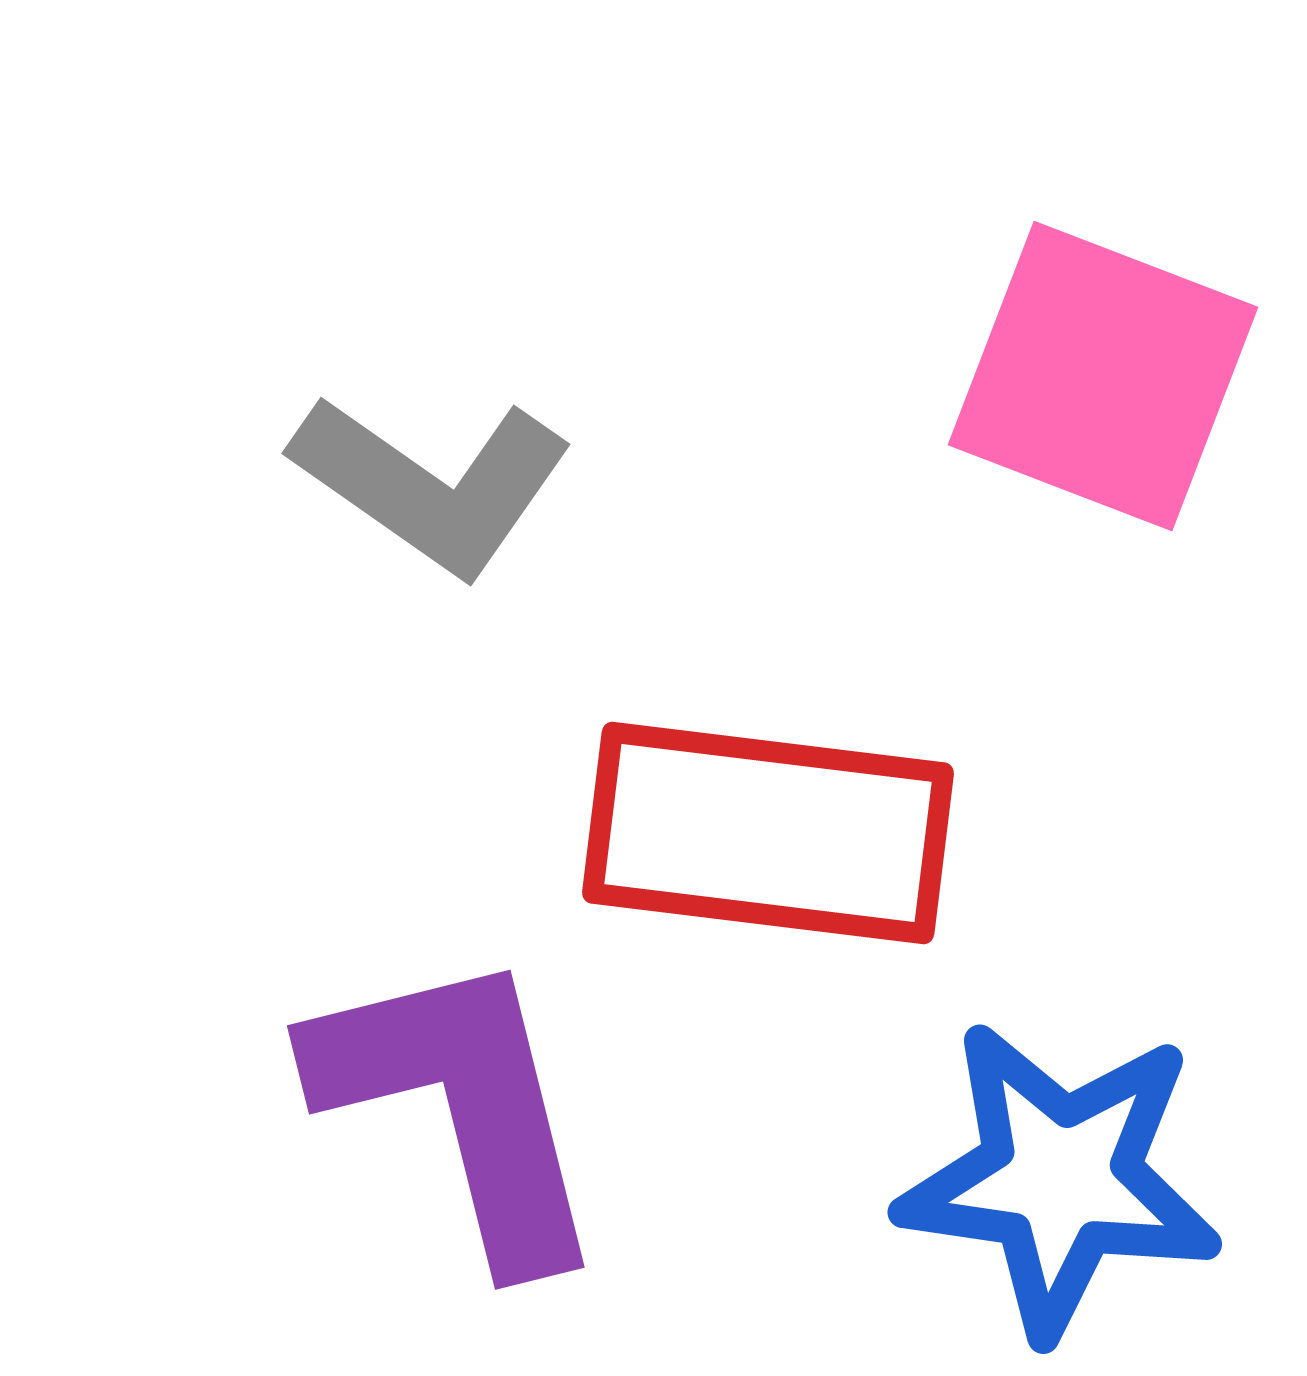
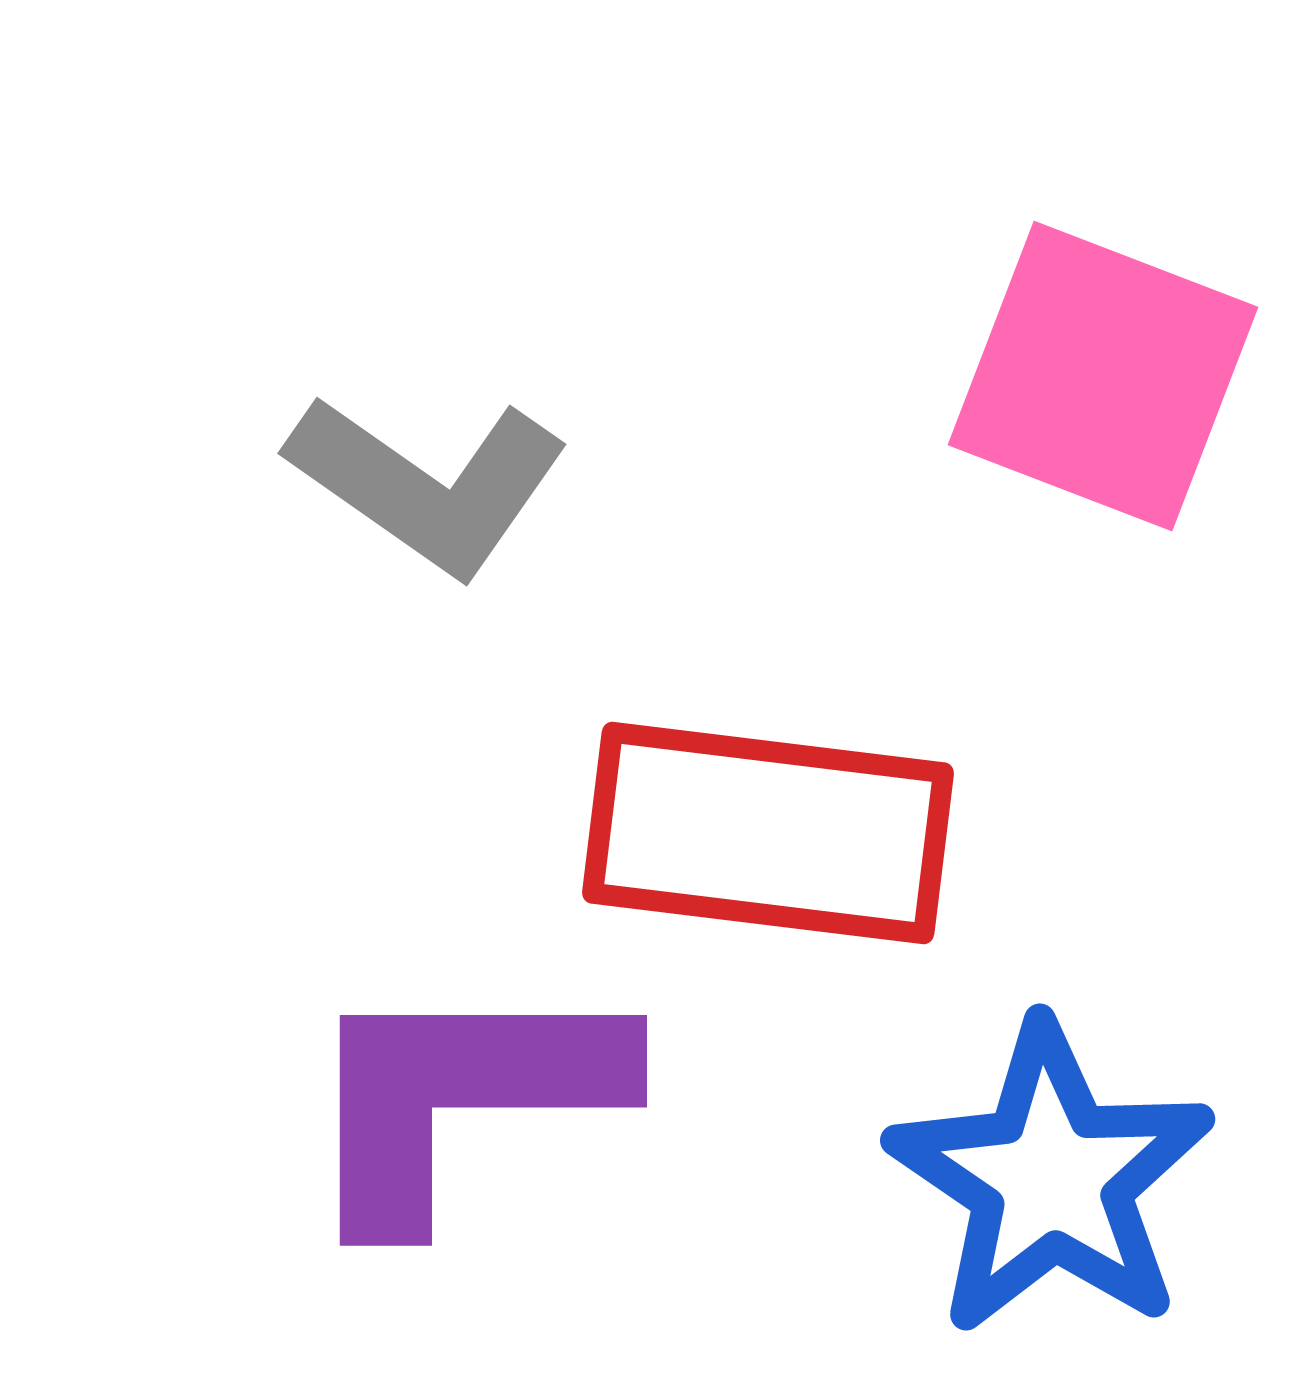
gray L-shape: moved 4 px left
purple L-shape: moved 9 px up; rotated 76 degrees counterclockwise
blue star: moved 9 px left; rotated 26 degrees clockwise
